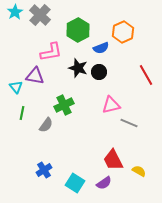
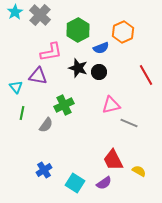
purple triangle: moved 3 px right
